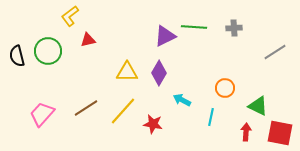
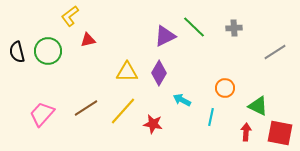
green line: rotated 40 degrees clockwise
black semicircle: moved 4 px up
